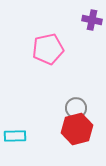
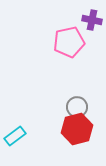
pink pentagon: moved 21 px right, 7 px up
gray circle: moved 1 px right, 1 px up
cyan rectangle: rotated 35 degrees counterclockwise
